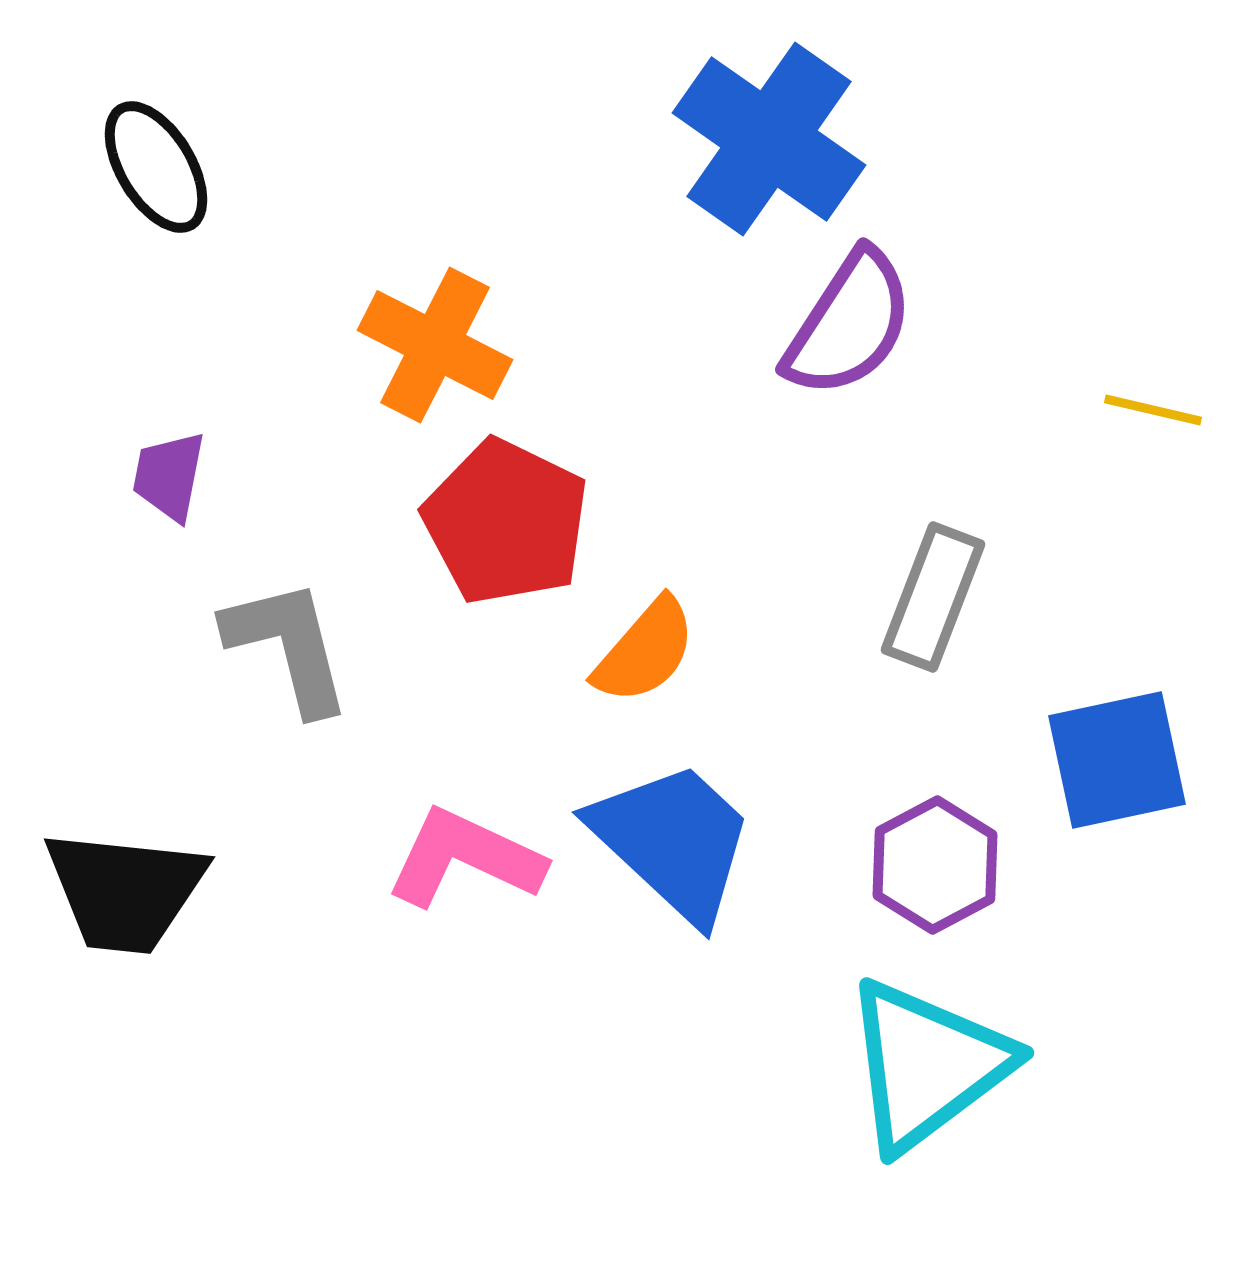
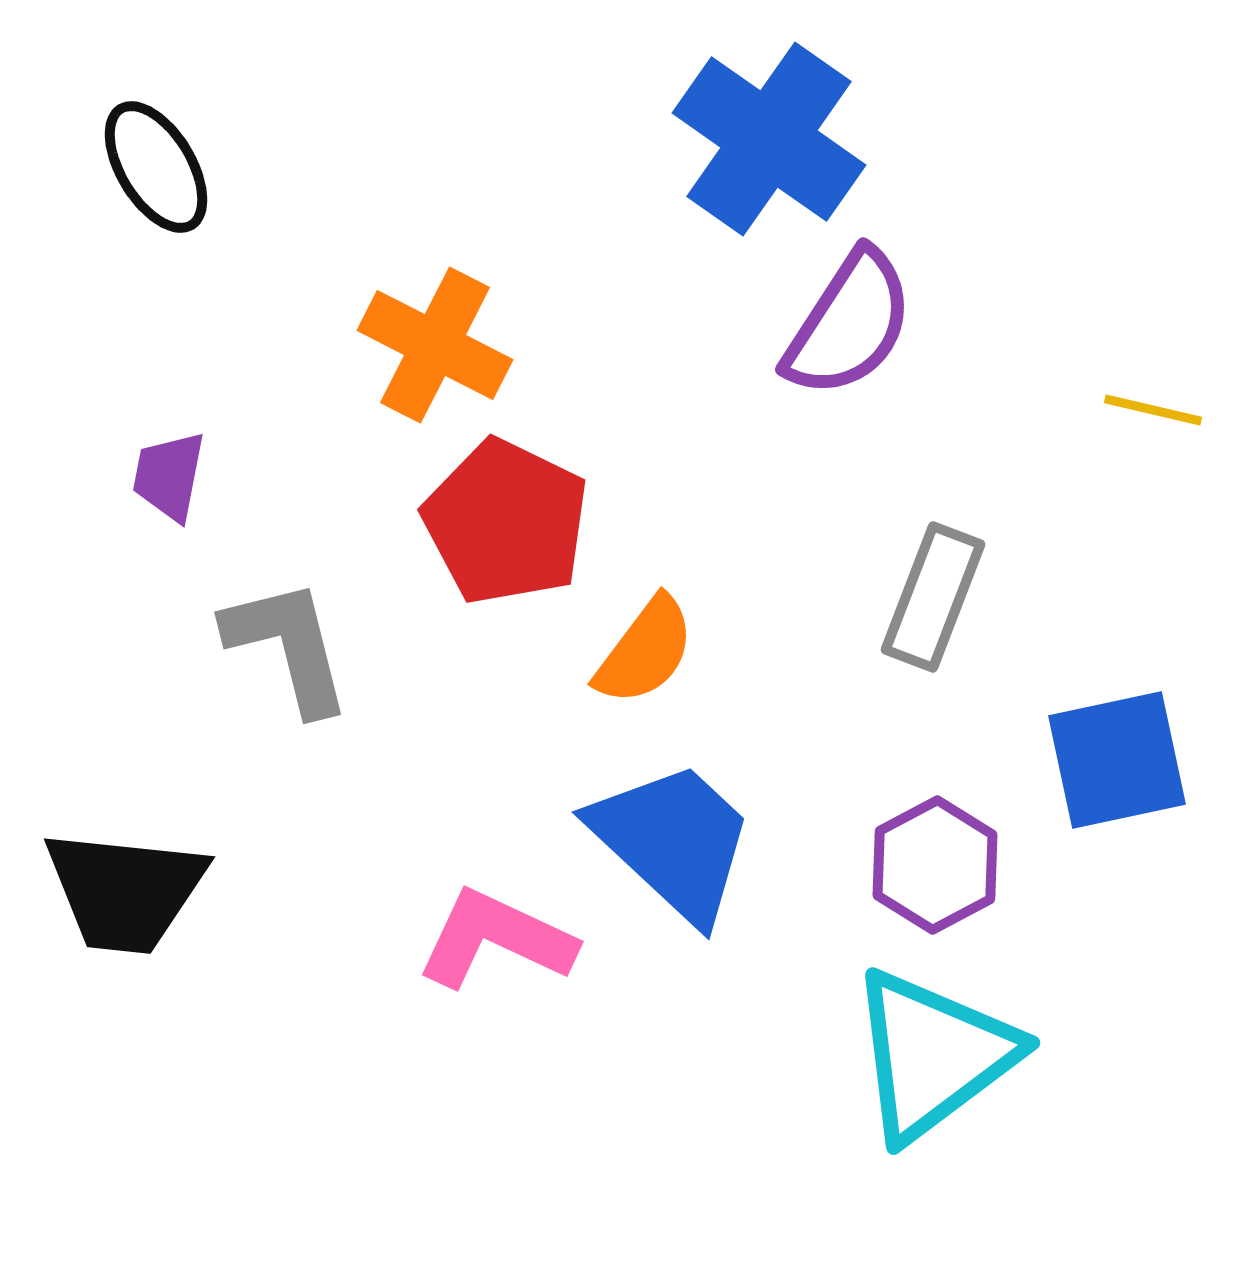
orange semicircle: rotated 4 degrees counterclockwise
pink L-shape: moved 31 px right, 81 px down
cyan triangle: moved 6 px right, 10 px up
